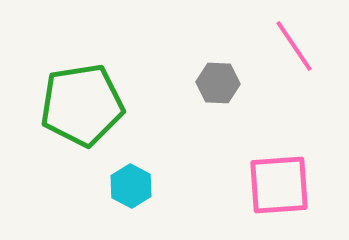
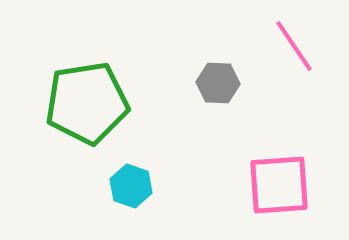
green pentagon: moved 5 px right, 2 px up
cyan hexagon: rotated 9 degrees counterclockwise
